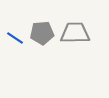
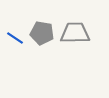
gray pentagon: rotated 15 degrees clockwise
